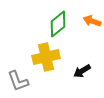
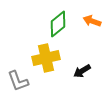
yellow cross: moved 1 px down
